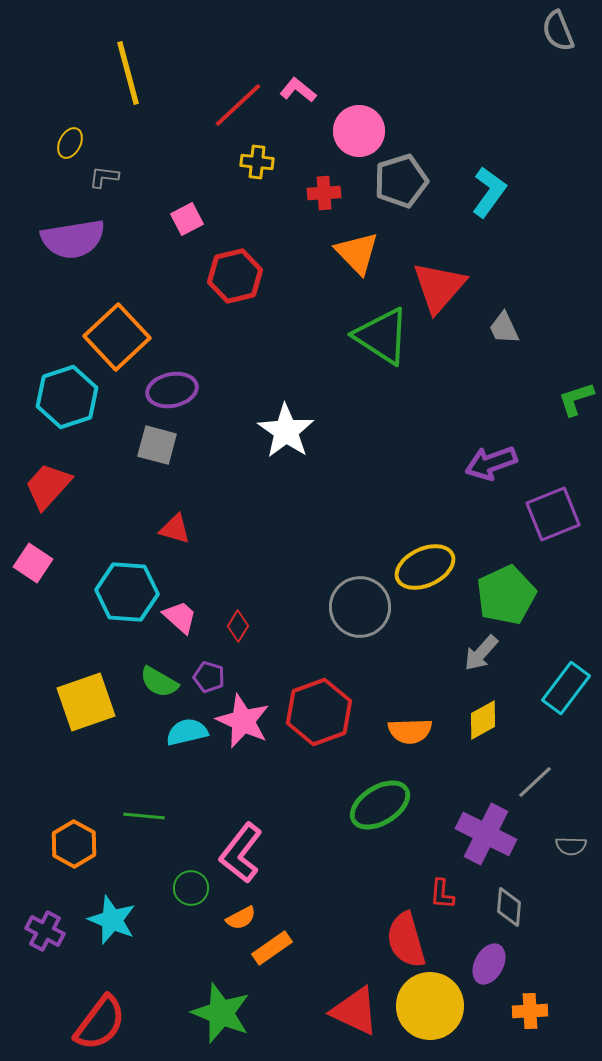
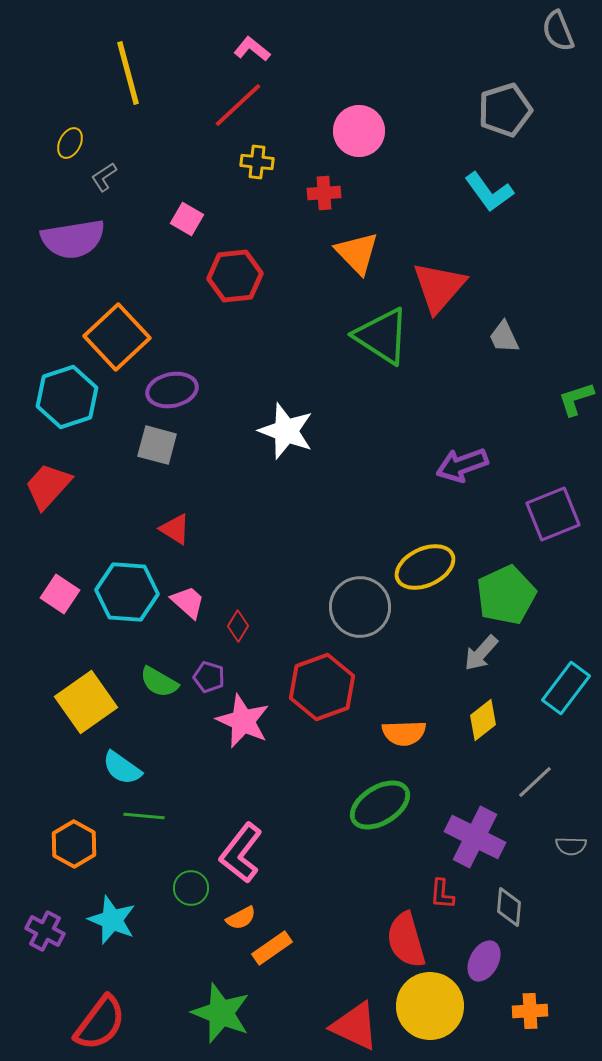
pink L-shape at (298, 90): moved 46 px left, 41 px up
gray L-shape at (104, 177): rotated 40 degrees counterclockwise
gray pentagon at (401, 181): moved 104 px right, 71 px up
cyan L-shape at (489, 192): rotated 108 degrees clockwise
pink square at (187, 219): rotated 32 degrees counterclockwise
red hexagon at (235, 276): rotated 8 degrees clockwise
gray trapezoid at (504, 328): moved 9 px down
white star at (286, 431): rotated 14 degrees counterclockwise
purple arrow at (491, 463): moved 29 px left, 2 px down
red triangle at (175, 529): rotated 16 degrees clockwise
pink square at (33, 563): moved 27 px right, 31 px down
pink trapezoid at (180, 617): moved 8 px right, 15 px up
yellow square at (86, 702): rotated 16 degrees counterclockwise
red hexagon at (319, 712): moved 3 px right, 25 px up
yellow diamond at (483, 720): rotated 9 degrees counterclockwise
orange semicircle at (410, 731): moved 6 px left, 2 px down
cyan semicircle at (187, 732): moved 65 px left, 36 px down; rotated 132 degrees counterclockwise
purple cross at (486, 834): moved 11 px left, 3 px down
purple ellipse at (489, 964): moved 5 px left, 3 px up
red triangle at (355, 1011): moved 15 px down
